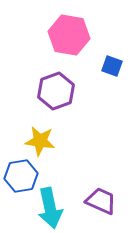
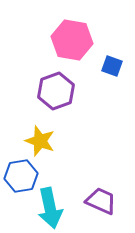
pink hexagon: moved 3 px right, 5 px down
yellow star: rotated 12 degrees clockwise
